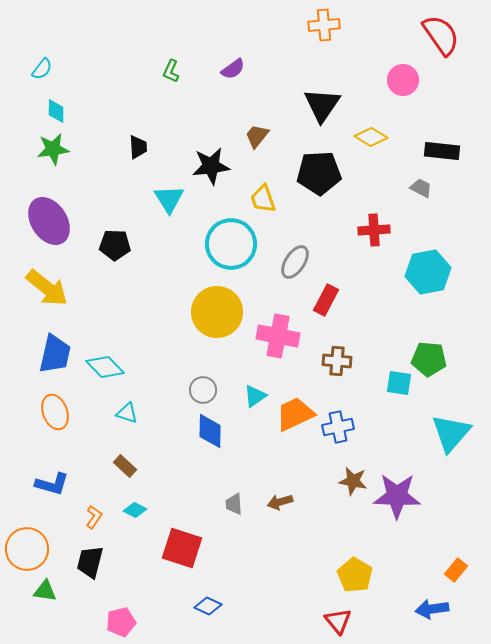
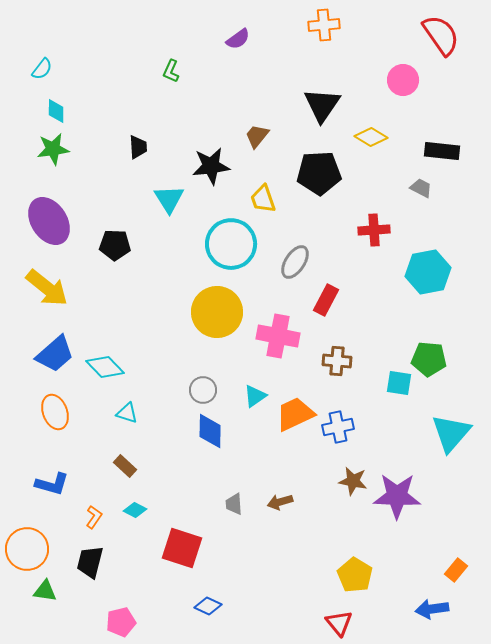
purple semicircle at (233, 69): moved 5 px right, 30 px up
blue trapezoid at (55, 354): rotated 36 degrees clockwise
red triangle at (338, 621): moved 1 px right, 2 px down
